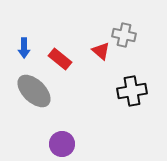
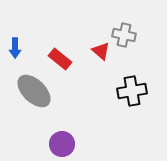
blue arrow: moved 9 px left
